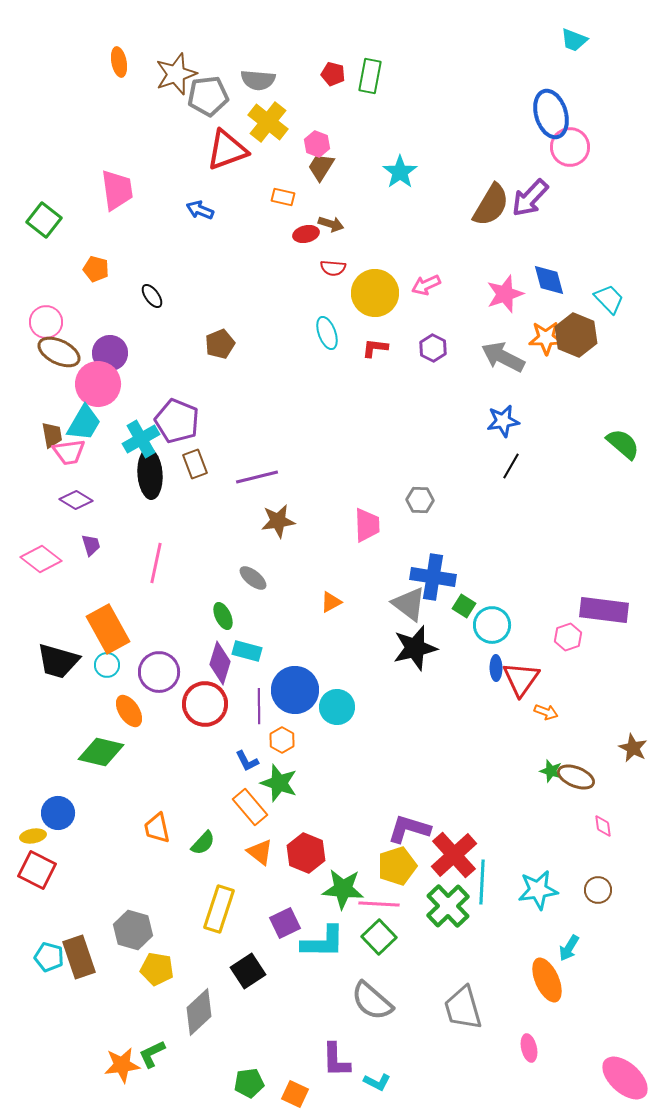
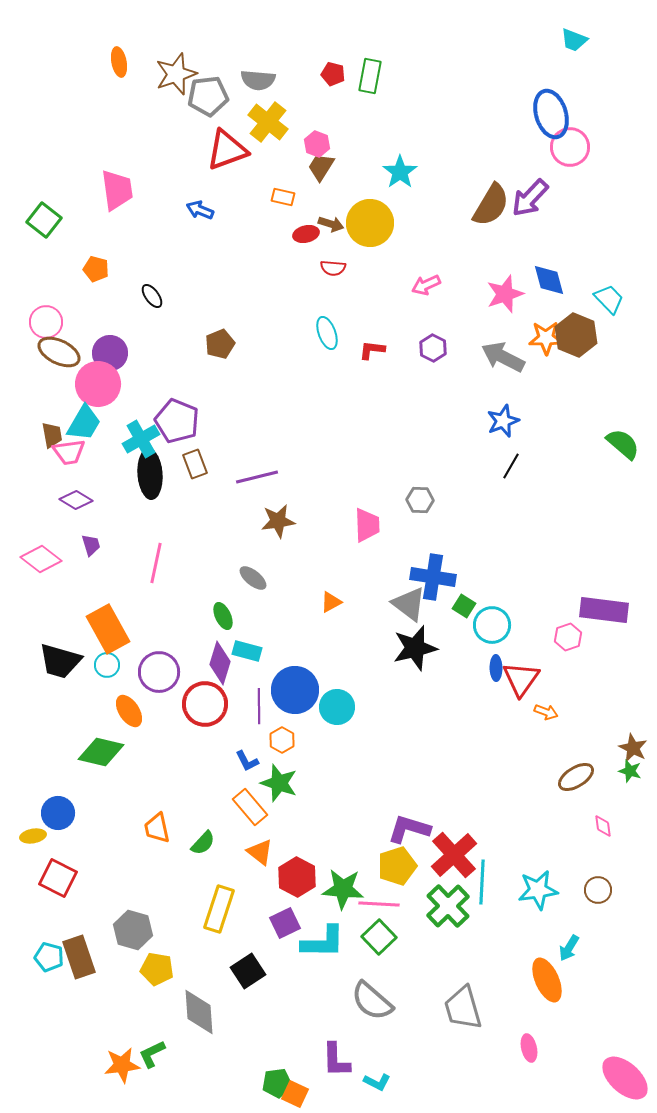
yellow circle at (375, 293): moved 5 px left, 70 px up
red L-shape at (375, 348): moved 3 px left, 2 px down
blue star at (503, 421): rotated 12 degrees counterclockwise
black trapezoid at (58, 661): moved 2 px right
green star at (551, 771): moved 79 px right
brown ellipse at (576, 777): rotated 54 degrees counterclockwise
red hexagon at (306, 853): moved 9 px left, 24 px down; rotated 6 degrees clockwise
red square at (37, 870): moved 21 px right, 8 px down
gray diamond at (199, 1012): rotated 51 degrees counterclockwise
green pentagon at (249, 1083): moved 28 px right
